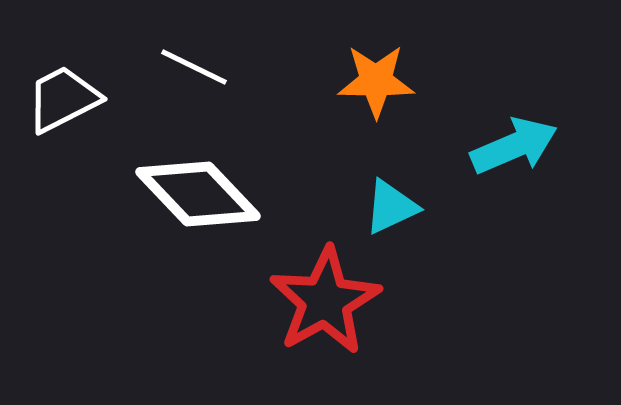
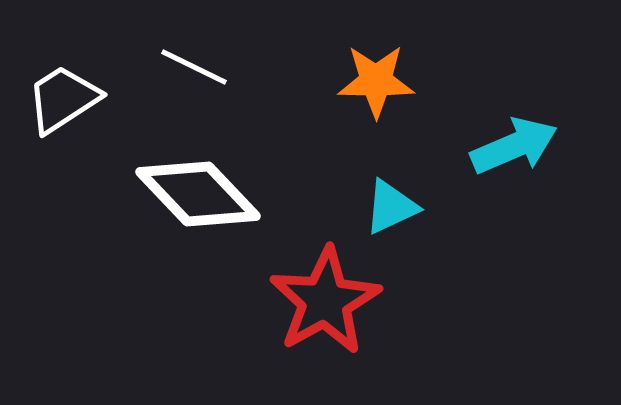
white trapezoid: rotated 6 degrees counterclockwise
